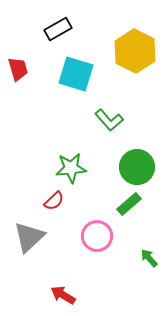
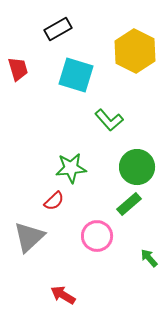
cyan square: moved 1 px down
